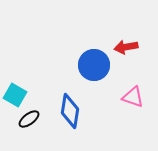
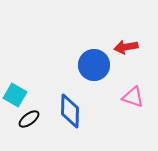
blue diamond: rotated 8 degrees counterclockwise
